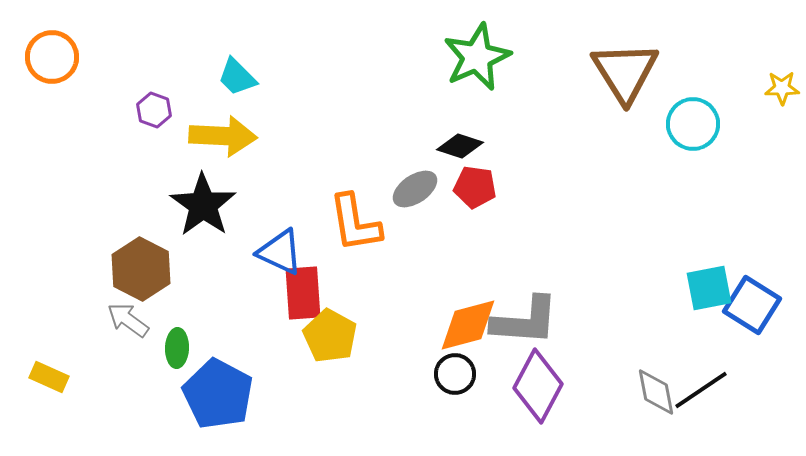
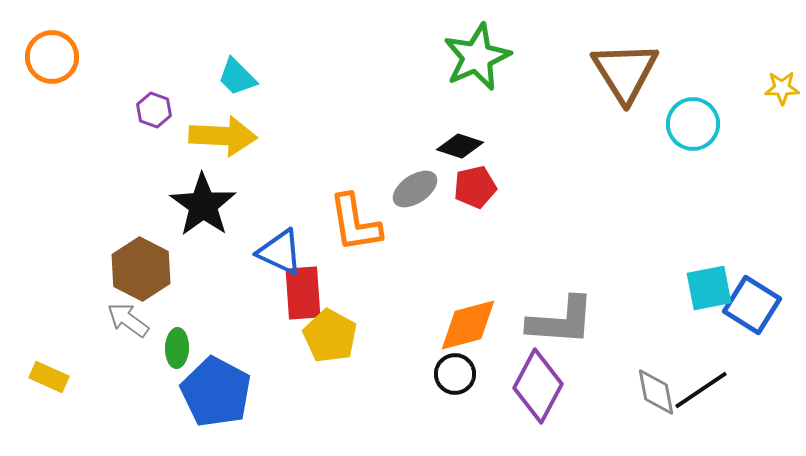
red pentagon: rotated 21 degrees counterclockwise
gray L-shape: moved 36 px right
blue pentagon: moved 2 px left, 2 px up
